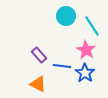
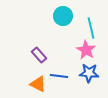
cyan circle: moved 3 px left
cyan line: moved 1 px left, 2 px down; rotated 20 degrees clockwise
blue line: moved 3 px left, 10 px down
blue star: moved 4 px right; rotated 30 degrees counterclockwise
